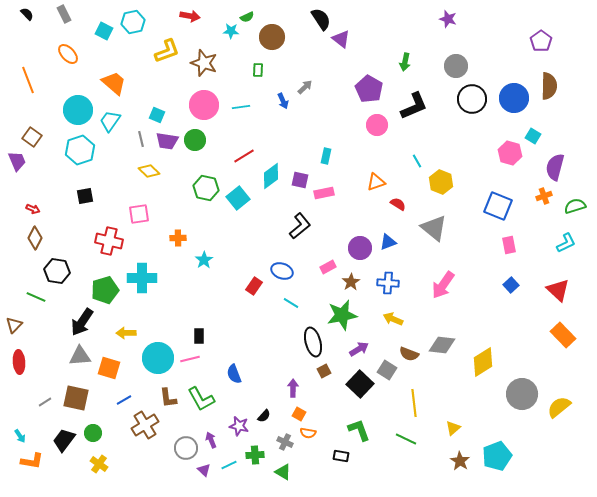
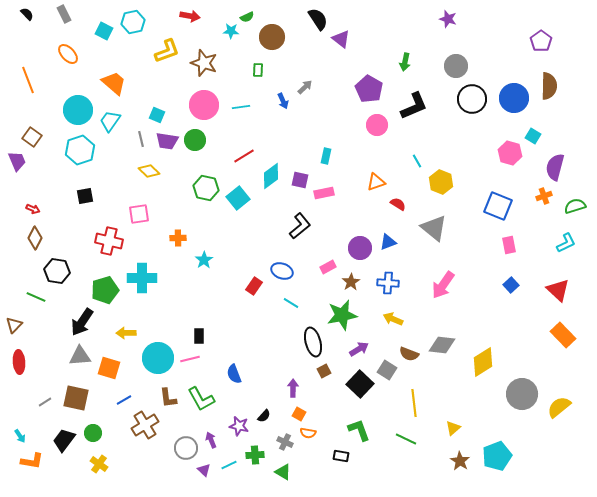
black semicircle at (321, 19): moved 3 px left
